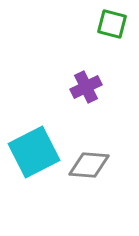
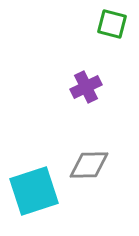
cyan square: moved 39 px down; rotated 9 degrees clockwise
gray diamond: rotated 6 degrees counterclockwise
